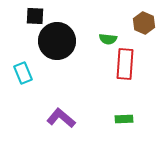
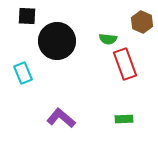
black square: moved 8 px left
brown hexagon: moved 2 px left, 1 px up
red rectangle: rotated 24 degrees counterclockwise
